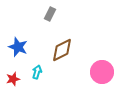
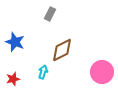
blue star: moved 3 px left, 5 px up
cyan arrow: moved 6 px right
